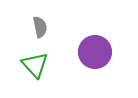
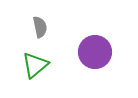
green triangle: rotated 32 degrees clockwise
